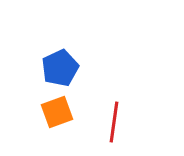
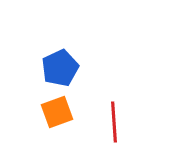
red line: rotated 12 degrees counterclockwise
